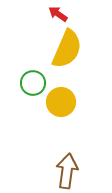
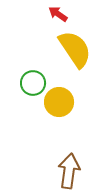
yellow semicircle: moved 8 px right; rotated 57 degrees counterclockwise
yellow circle: moved 2 px left
brown arrow: moved 2 px right
